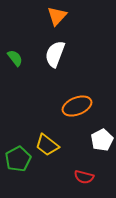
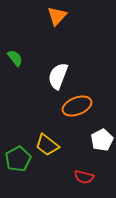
white semicircle: moved 3 px right, 22 px down
